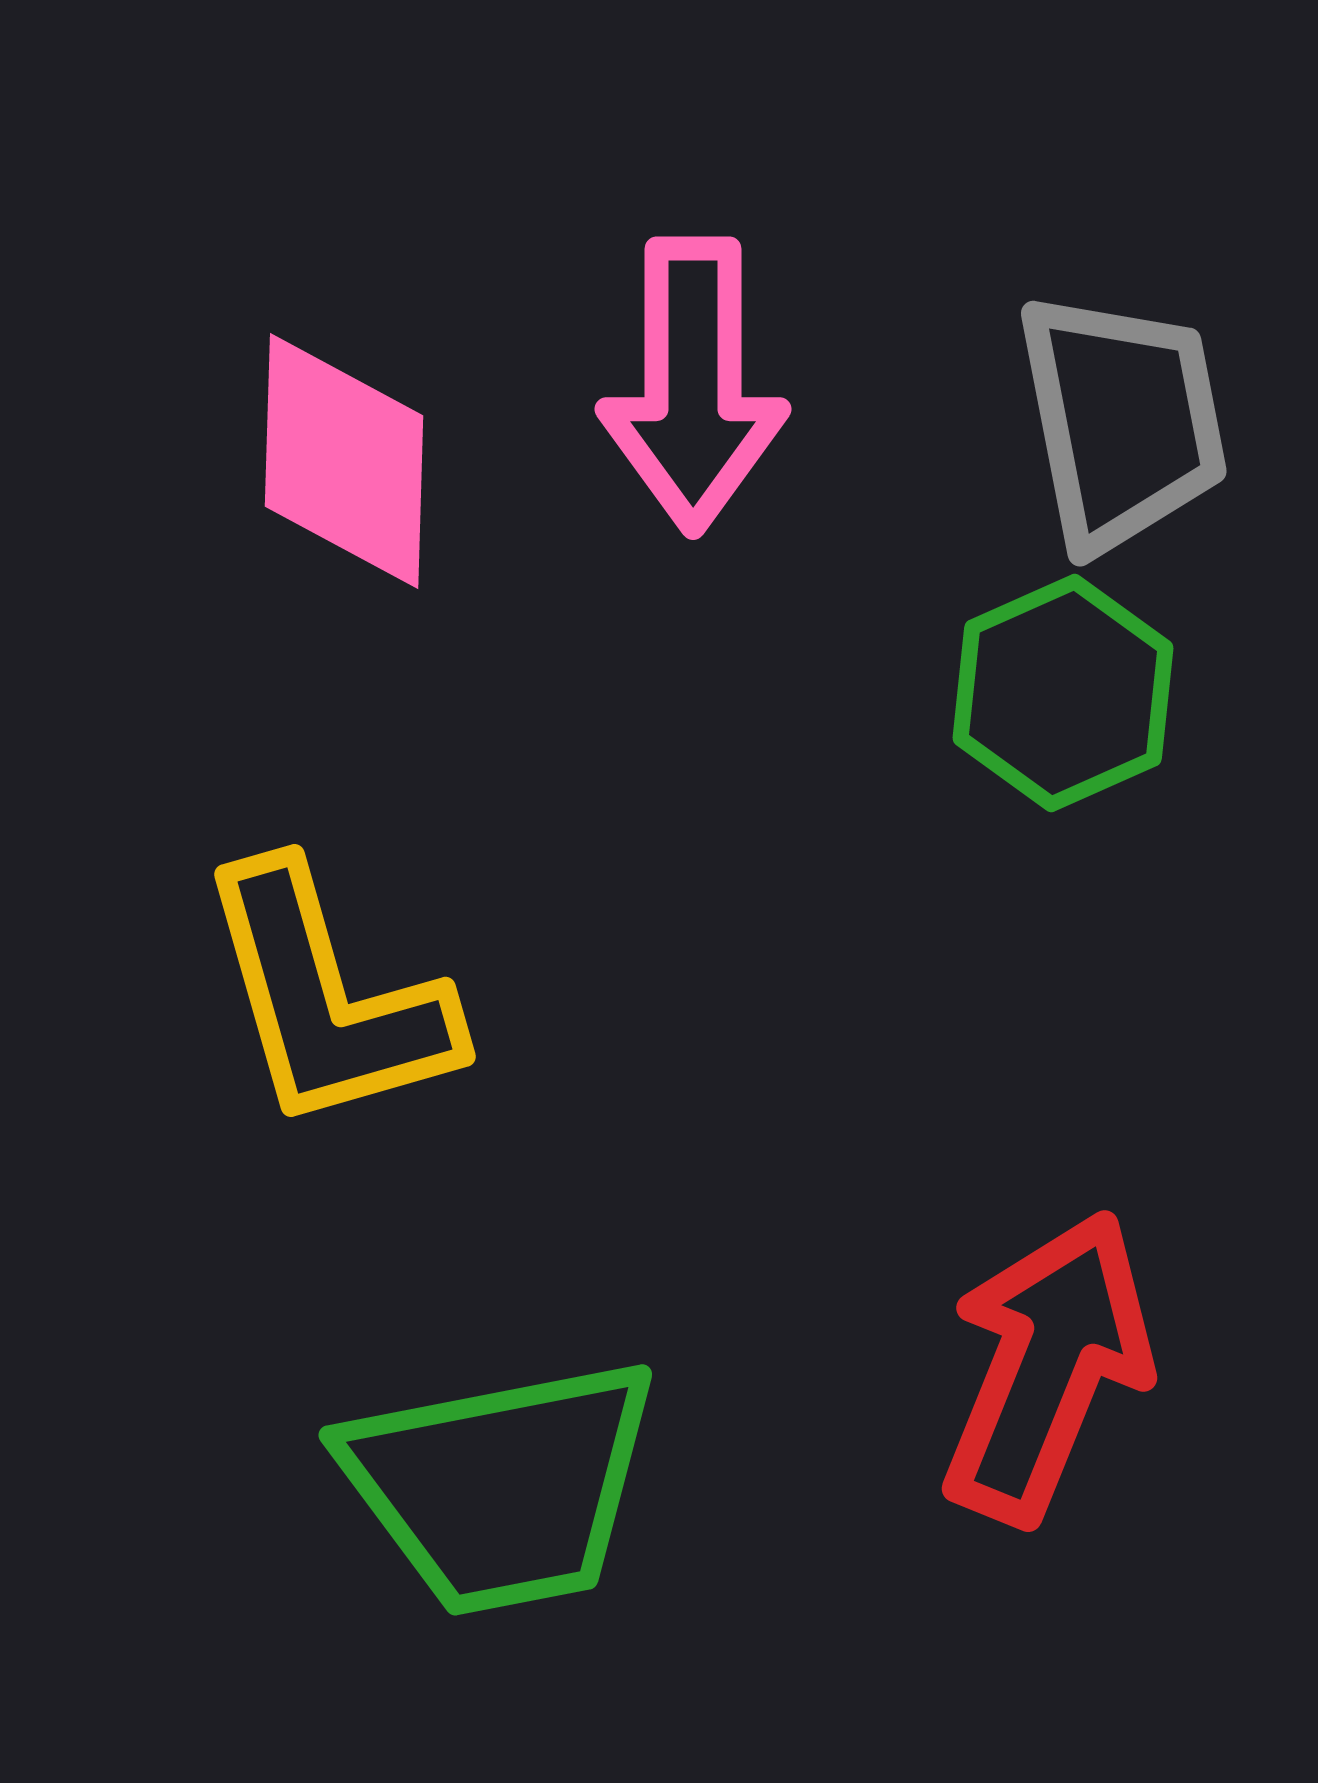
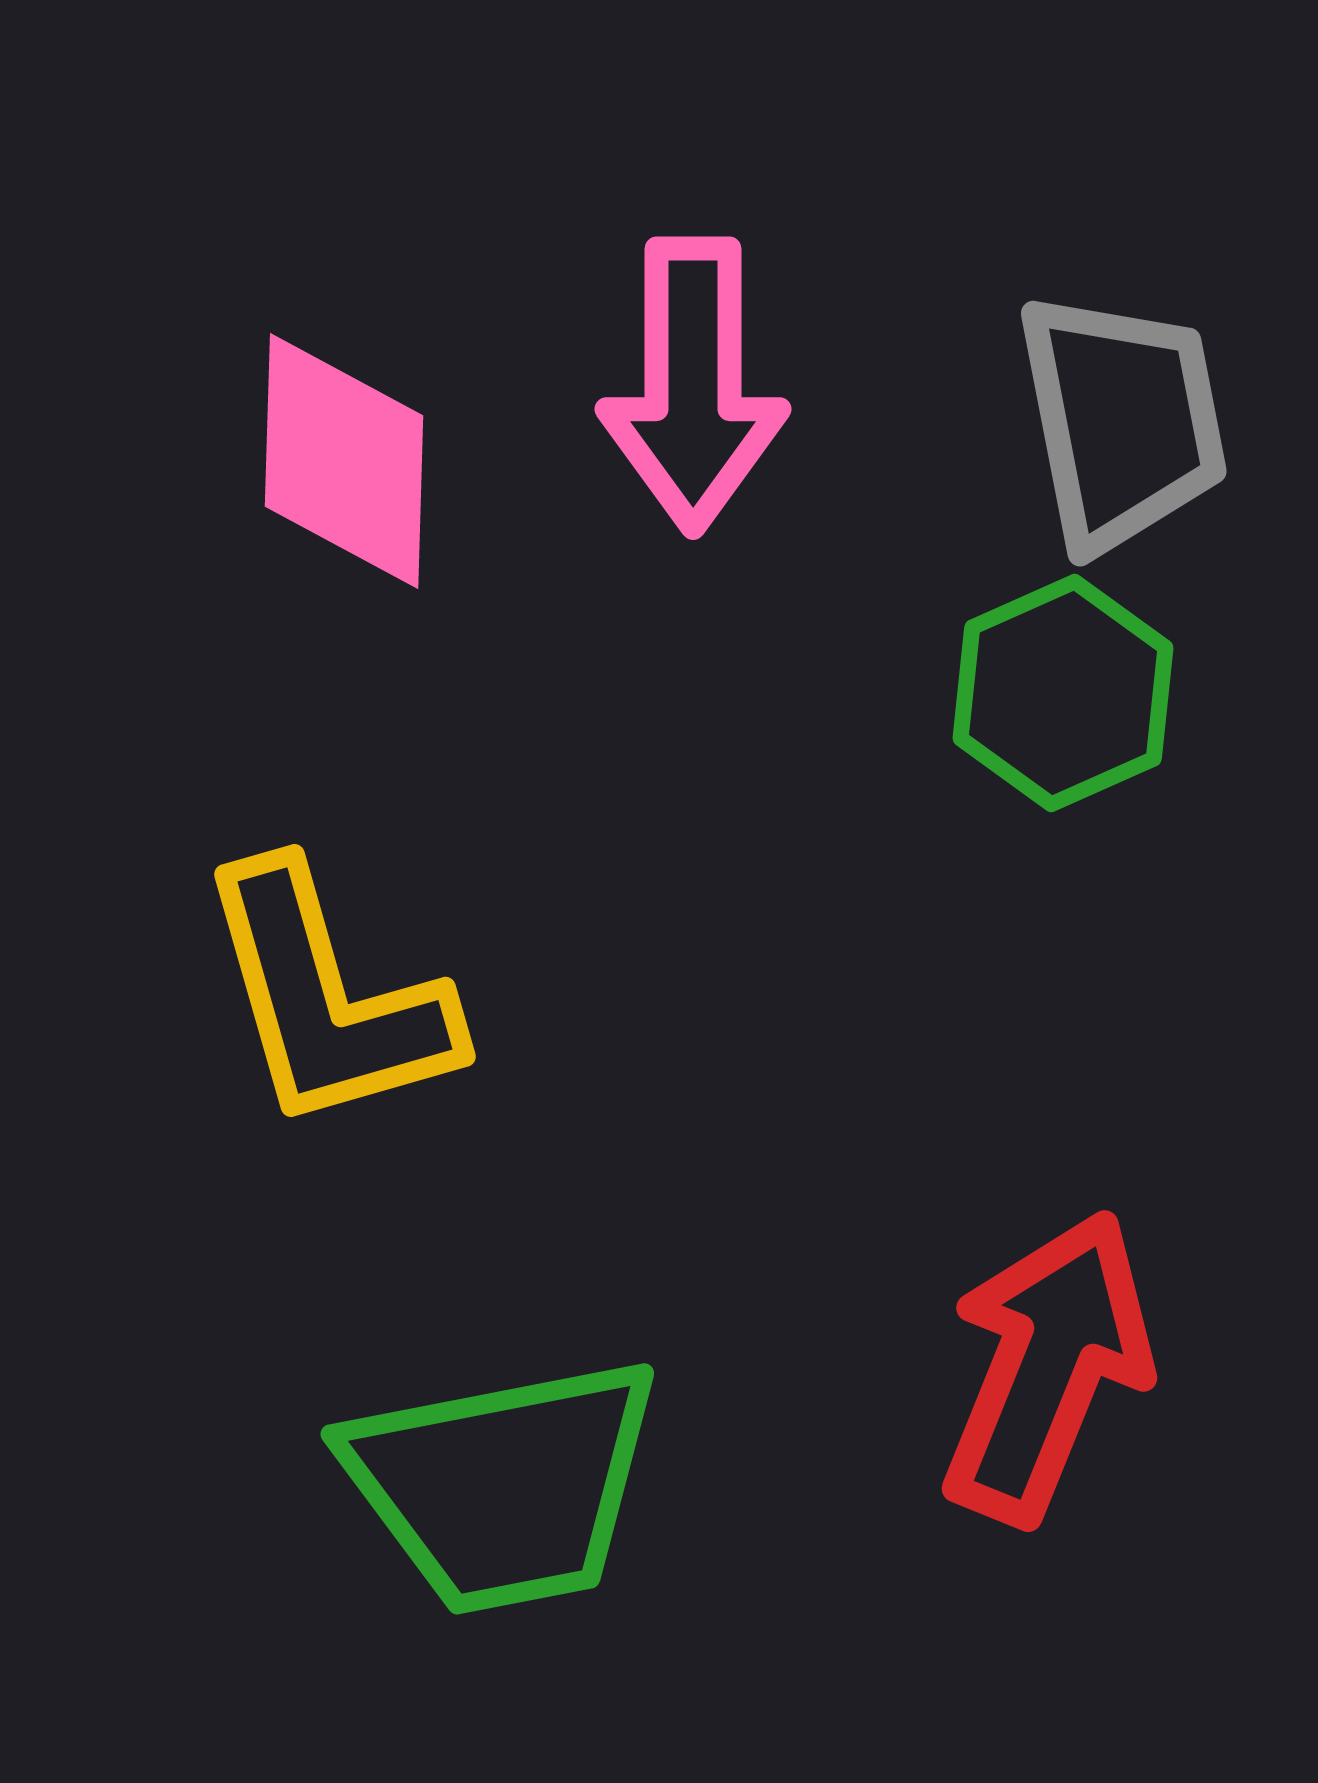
green trapezoid: moved 2 px right, 1 px up
